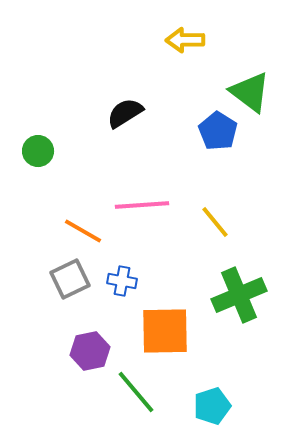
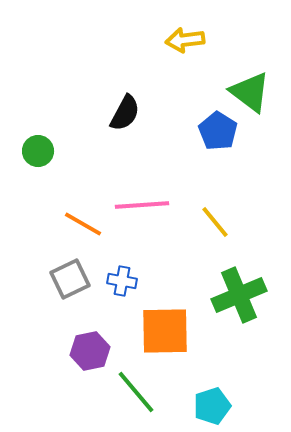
yellow arrow: rotated 6 degrees counterclockwise
black semicircle: rotated 150 degrees clockwise
orange line: moved 7 px up
